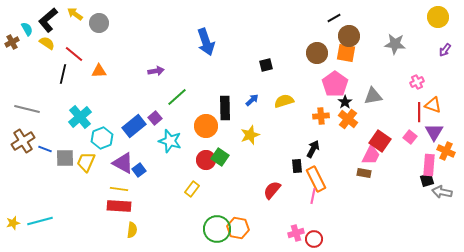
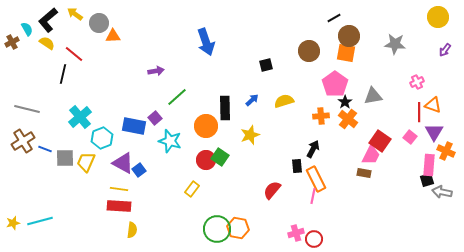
brown circle at (317, 53): moved 8 px left, 2 px up
orange triangle at (99, 71): moved 14 px right, 35 px up
blue rectangle at (134, 126): rotated 50 degrees clockwise
